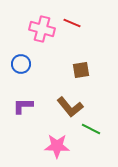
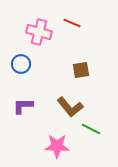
pink cross: moved 3 px left, 3 px down
